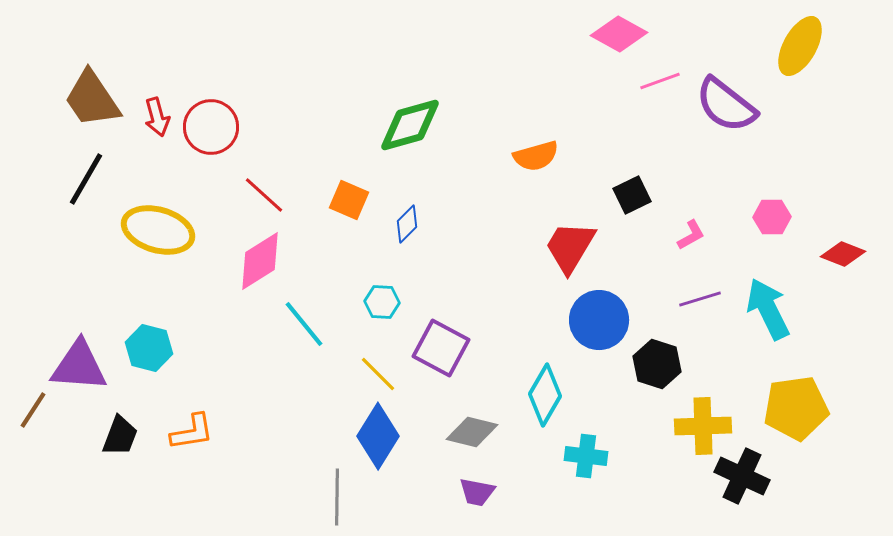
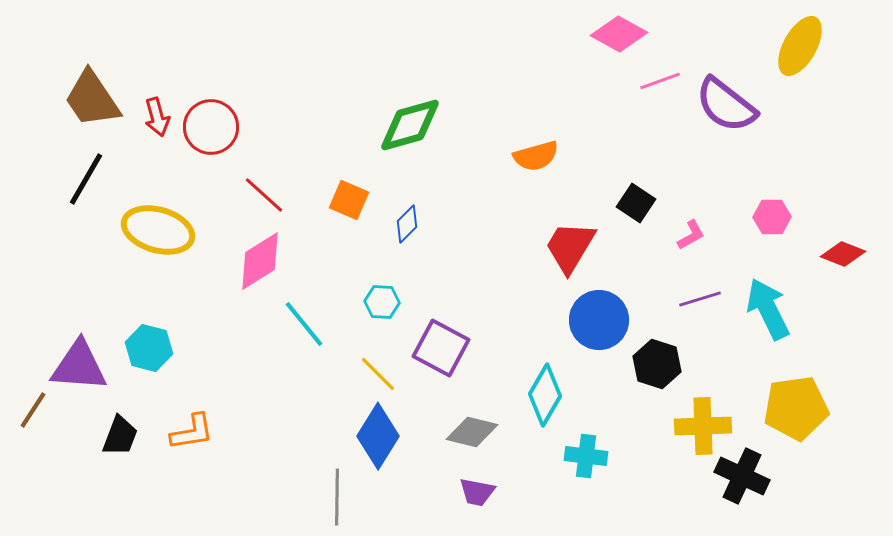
black square at (632, 195): moved 4 px right, 8 px down; rotated 30 degrees counterclockwise
